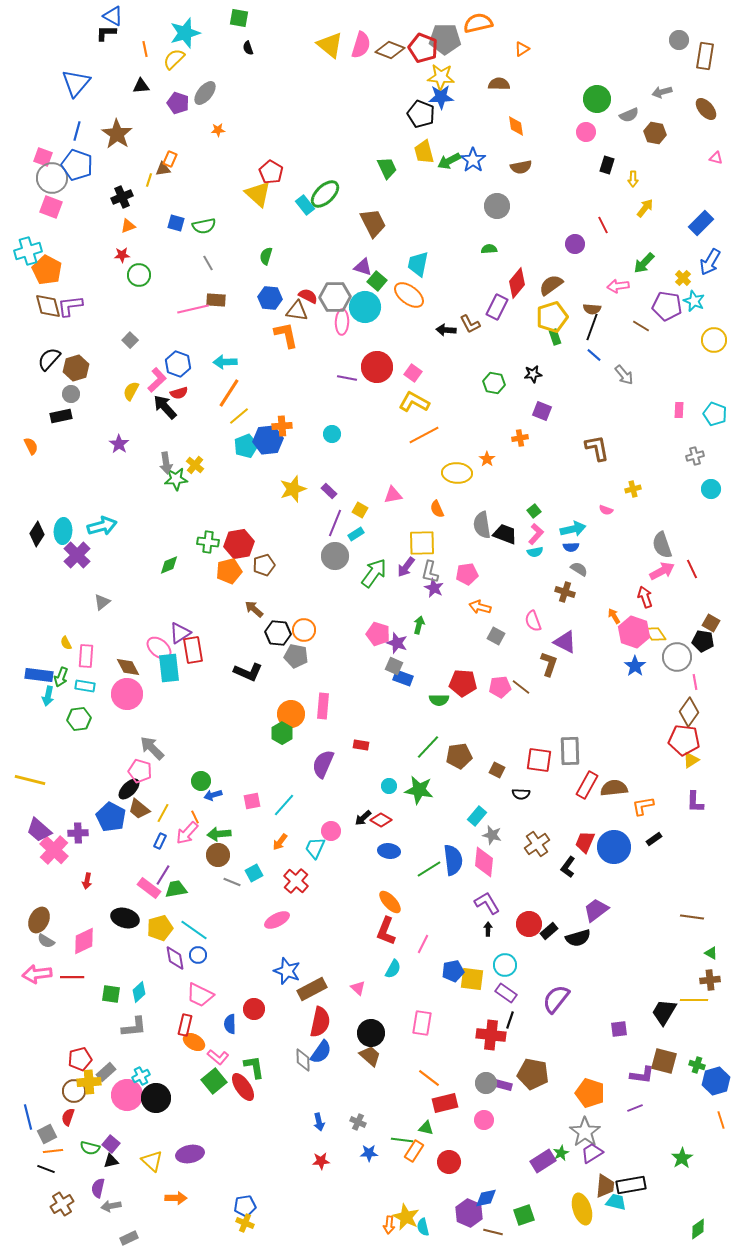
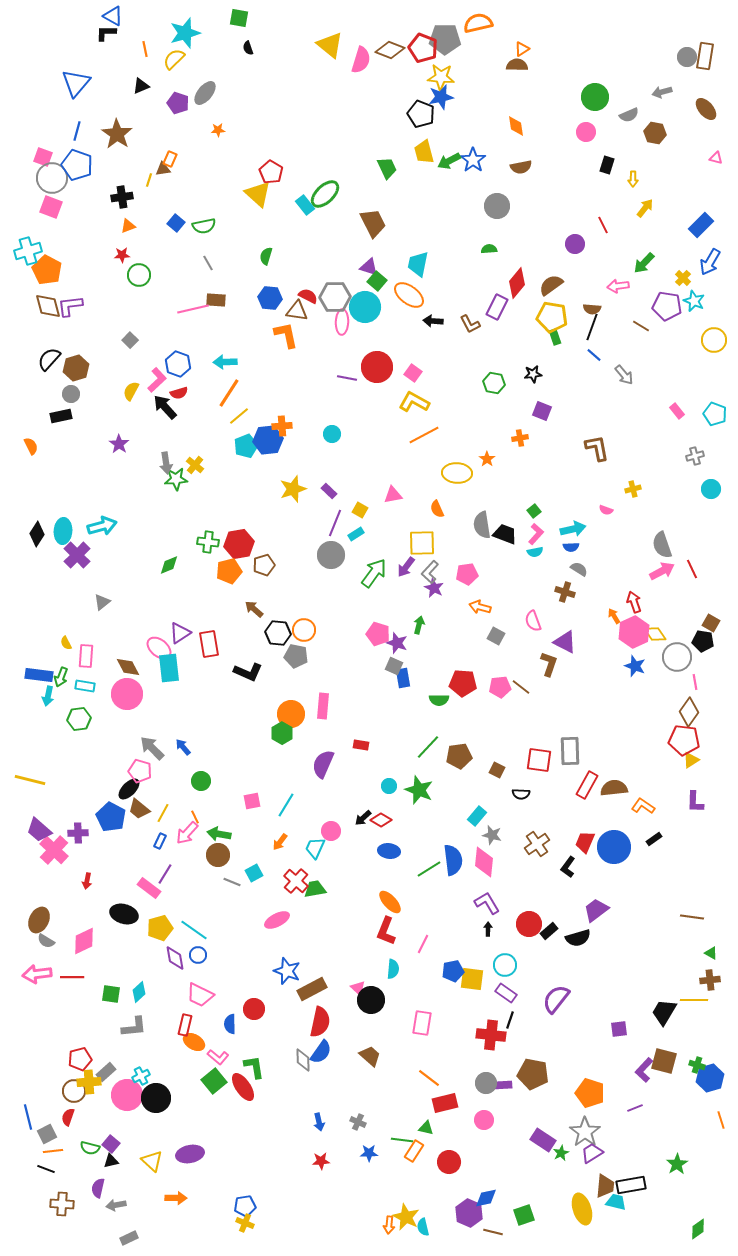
gray circle at (679, 40): moved 8 px right, 17 px down
pink semicircle at (361, 45): moved 15 px down
brown semicircle at (499, 84): moved 18 px right, 19 px up
black triangle at (141, 86): rotated 18 degrees counterclockwise
blue star at (441, 97): rotated 10 degrees counterclockwise
green circle at (597, 99): moved 2 px left, 2 px up
black cross at (122, 197): rotated 15 degrees clockwise
blue square at (176, 223): rotated 24 degrees clockwise
blue rectangle at (701, 223): moved 2 px down
purple triangle at (363, 267): moved 6 px right
yellow pentagon at (552, 317): rotated 28 degrees clockwise
black arrow at (446, 330): moved 13 px left, 9 px up
pink rectangle at (679, 410): moved 2 px left, 1 px down; rotated 42 degrees counterclockwise
gray circle at (335, 556): moved 4 px left, 1 px up
gray L-shape at (430, 572): rotated 30 degrees clockwise
red arrow at (645, 597): moved 11 px left, 5 px down
pink hexagon at (634, 632): rotated 16 degrees clockwise
red rectangle at (193, 650): moved 16 px right, 6 px up
blue star at (635, 666): rotated 15 degrees counterclockwise
blue rectangle at (403, 678): rotated 60 degrees clockwise
green star at (419, 790): rotated 12 degrees clockwise
blue arrow at (213, 795): moved 30 px left, 48 px up; rotated 66 degrees clockwise
cyan line at (284, 805): moved 2 px right; rotated 10 degrees counterclockwise
orange L-shape at (643, 806): rotated 45 degrees clockwise
green arrow at (219, 834): rotated 15 degrees clockwise
purple line at (163, 875): moved 2 px right, 1 px up
green trapezoid at (176, 889): moved 139 px right
black ellipse at (125, 918): moved 1 px left, 4 px up
cyan semicircle at (393, 969): rotated 24 degrees counterclockwise
black circle at (371, 1033): moved 33 px up
purple L-shape at (642, 1075): moved 2 px right, 5 px up; rotated 125 degrees clockwise
blue hexagon at (716, 1081): moved 6 px left, 3 px up
purple rectangle at (503, 1085): rotated 18 degrees counterclockwise
green star at (682, 1158): moved 5 px left, 6 px down
purple rectangle at (543, 1161): moved 21 px up; rotated 65 degrees clockwise
brown cross at (62, 1204): rotated 35 degrees clockwise
gray arrow at (111, 1206): moved 5 px right, 1 px up
